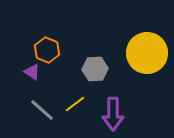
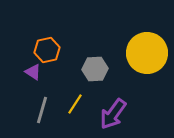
orange hexagon: rotated 25 degrees clockwise
purple triangle: moved 1 px right
yellow line: rotated 20 degrees counterclockwise
gray line: rotated 64 degrees clockwise
purple arrow: rotated 36 degrees clockwise
